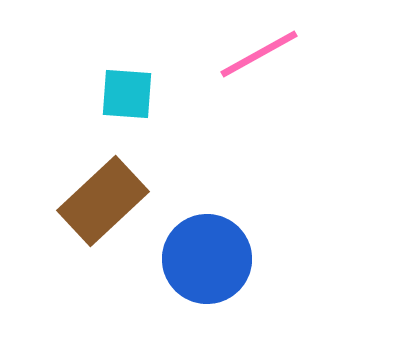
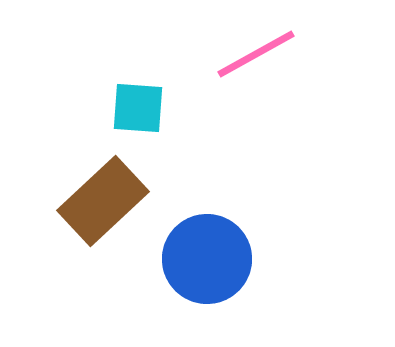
pink line: moved 3 px left
cyan square: moved 11 px right, 14 px down
